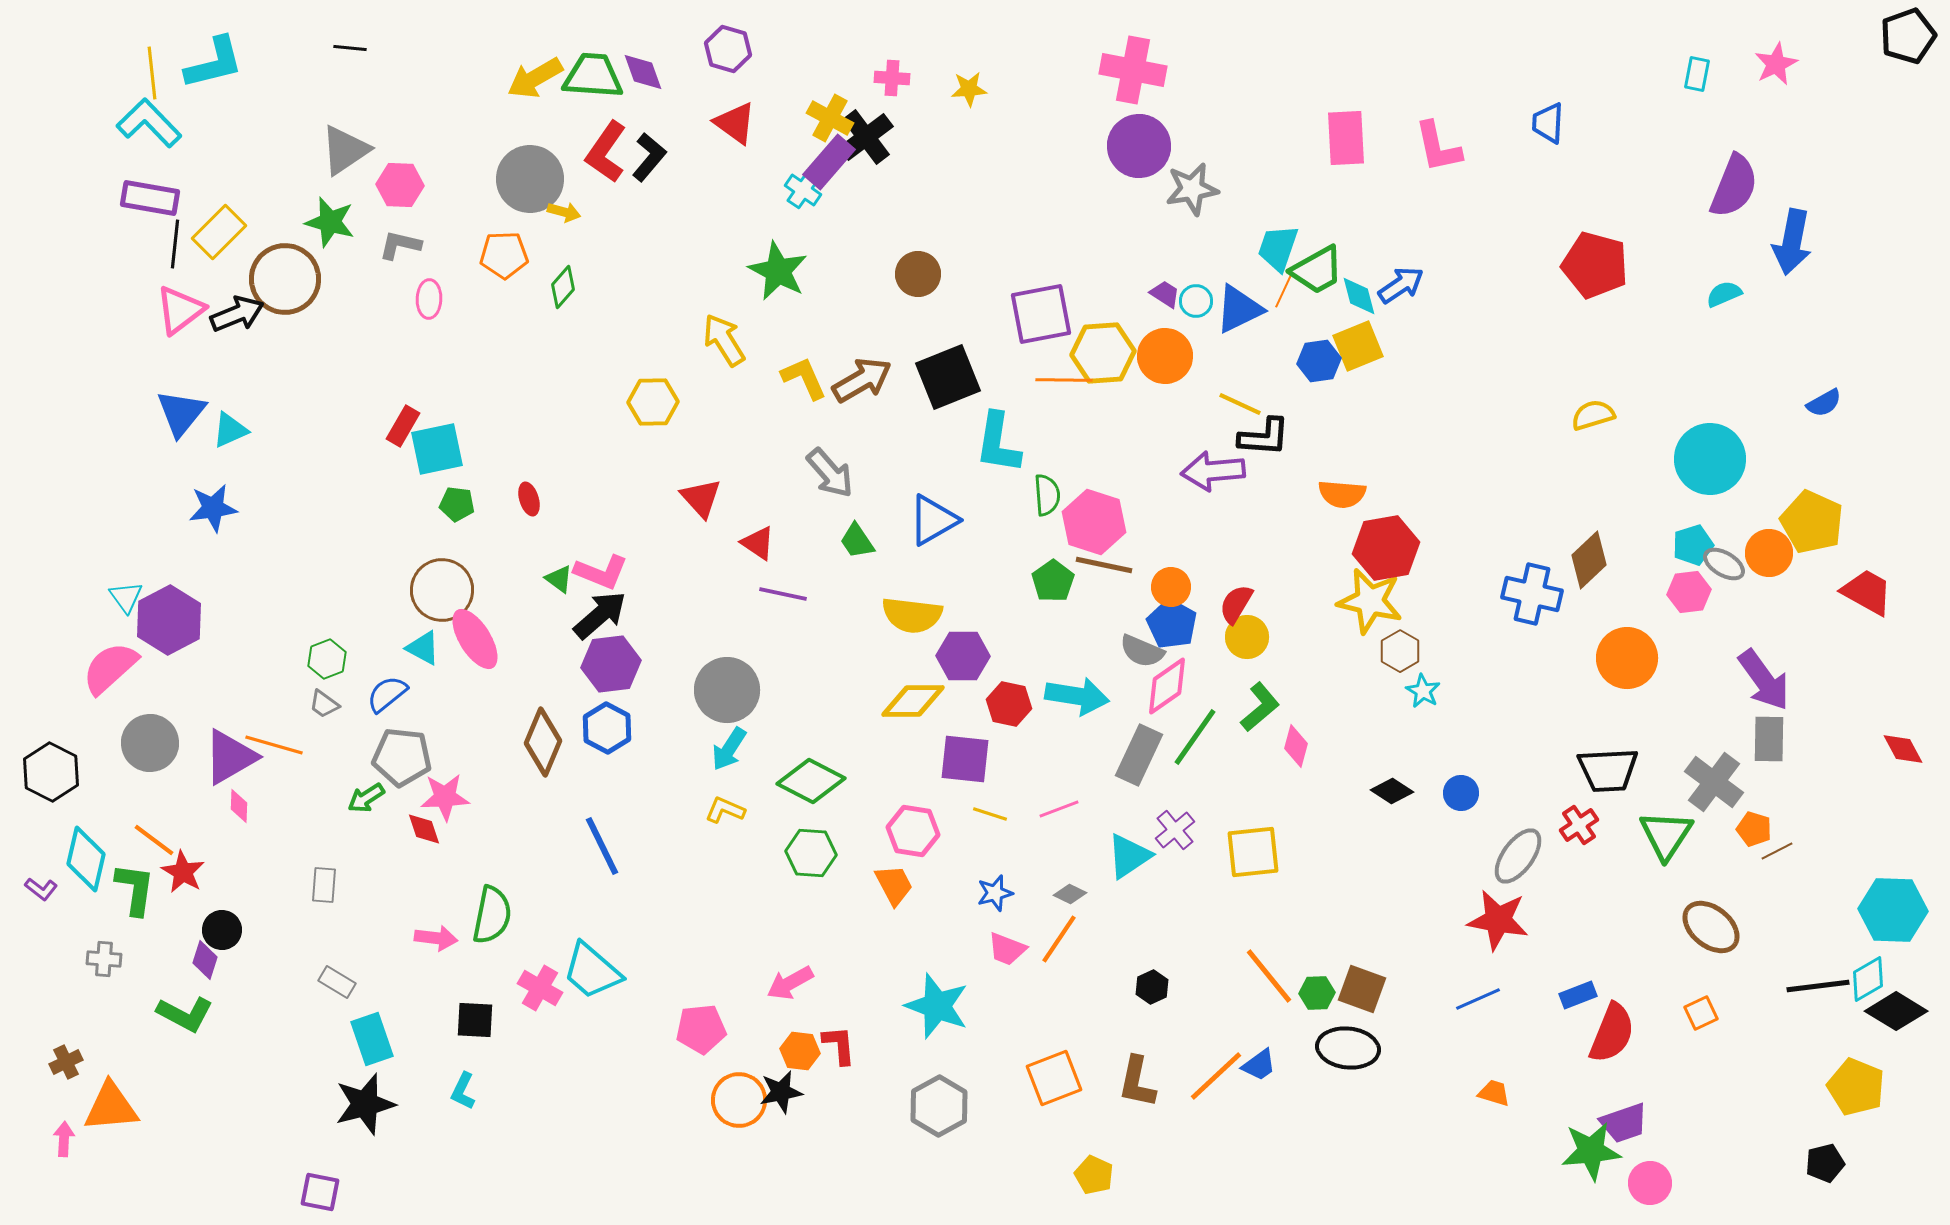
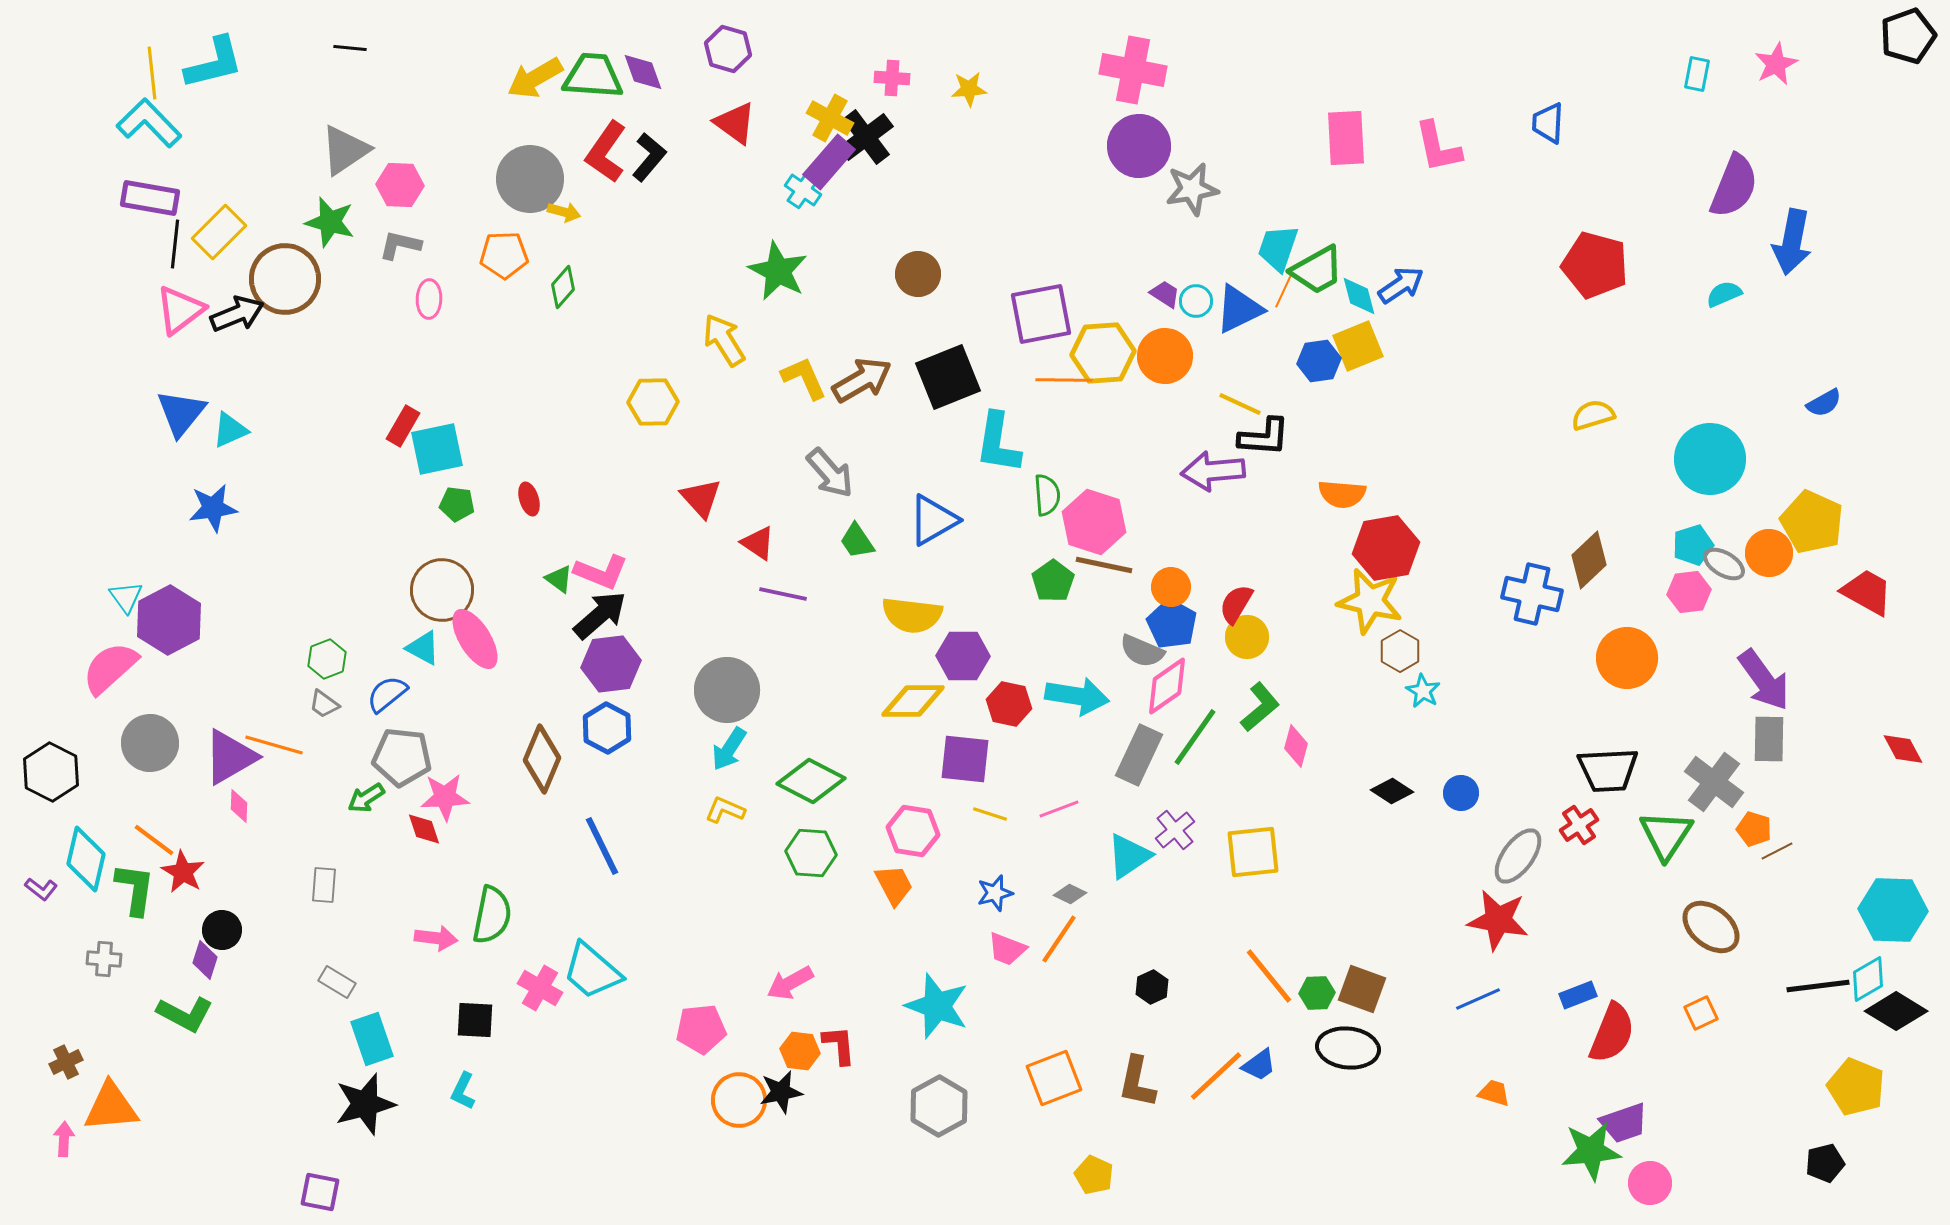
brown diamond at (543, 742): moved 1 px left, 17 px down
